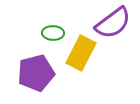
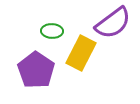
green ellipse: moved 1 px left, 2 px up
purple pentagon: moved 3 px up; rotated 24 degrees counterclockwise
